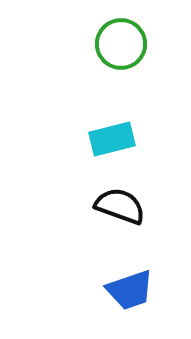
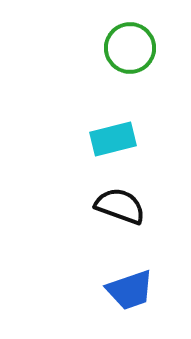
green circle: moved 9 px right, 4 px down
cyan rectangle: moved 1 px right
